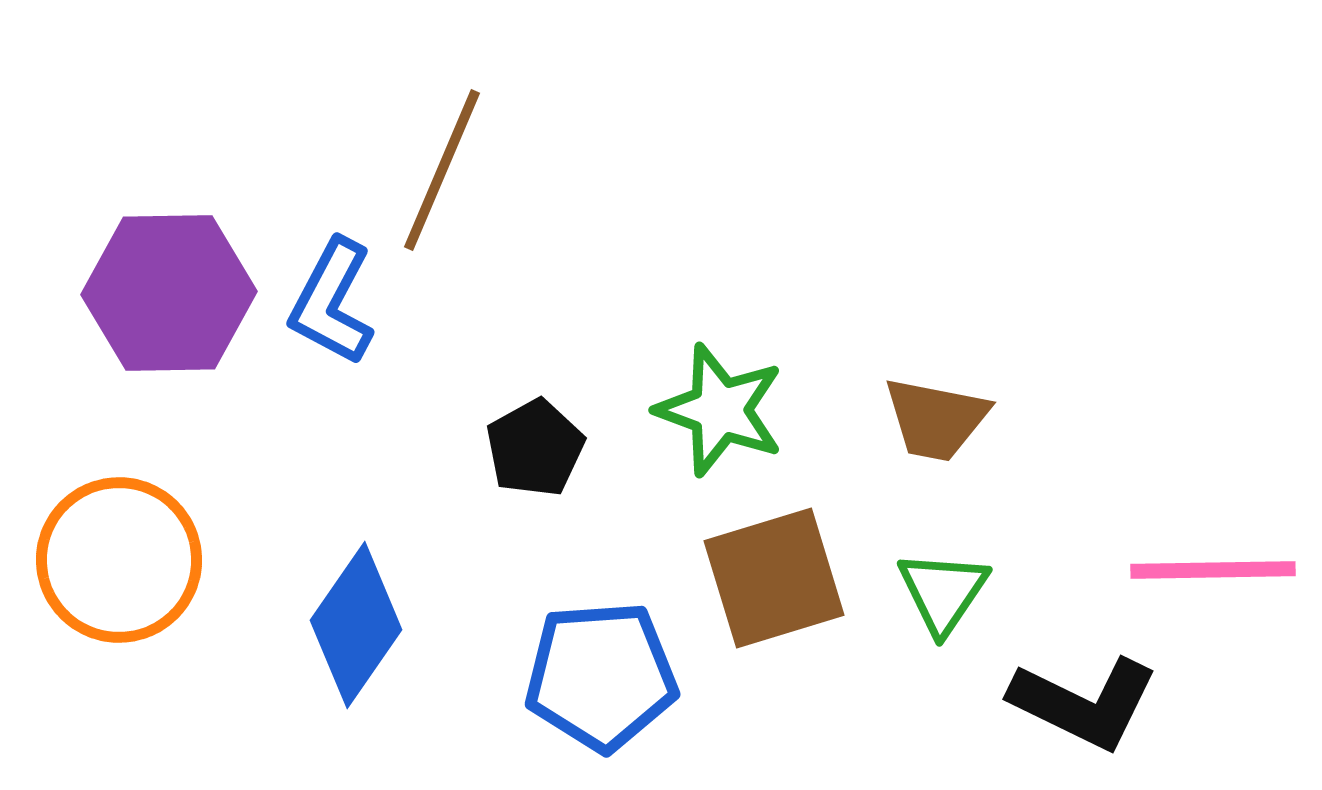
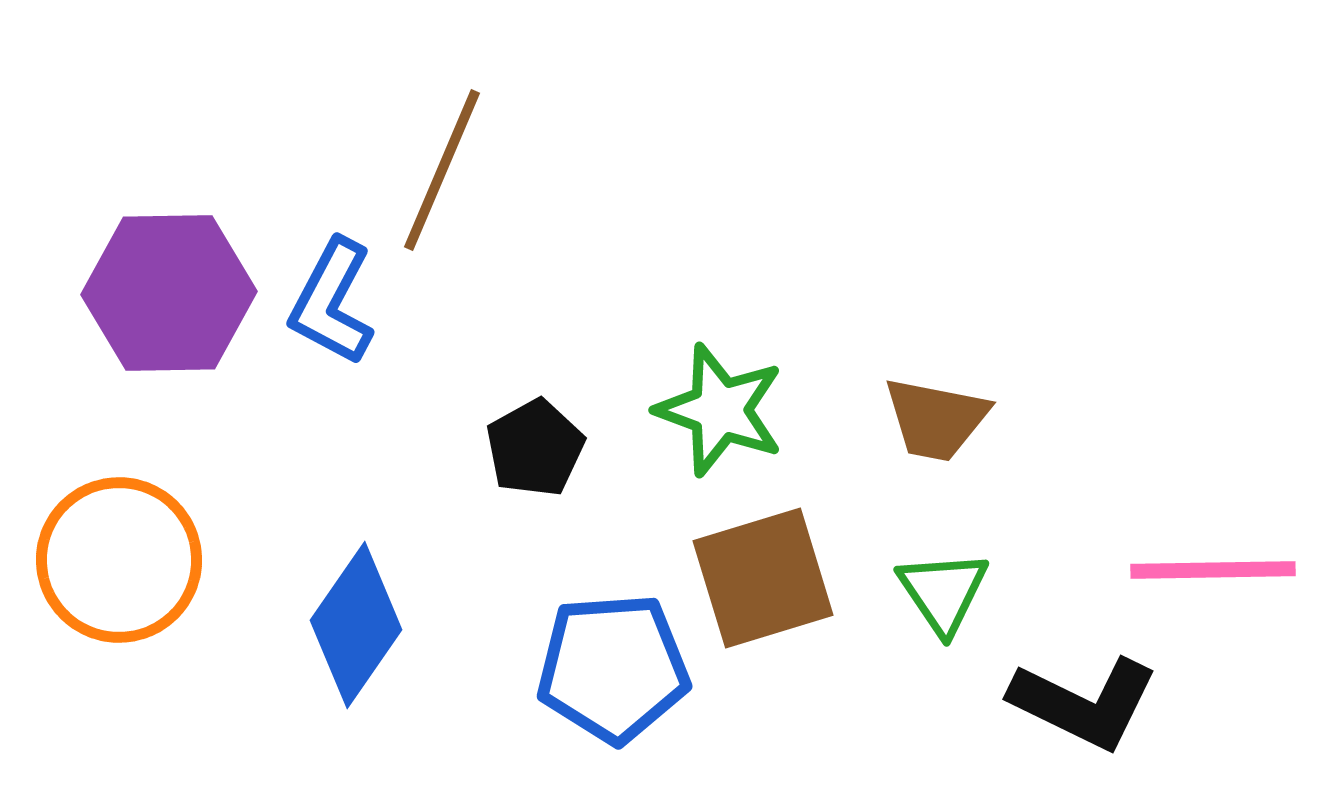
brown square: moved 11 px left
green triangle: rotated 8 degrees counterclockwise
blue pentagon: moved 12 px right, 8 px up
